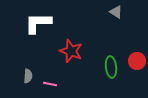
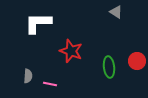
green ellipse: moved 2 px left
